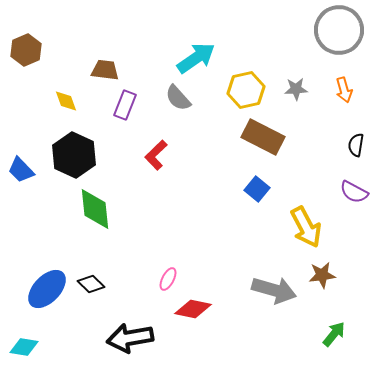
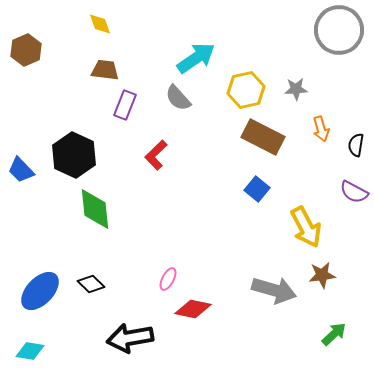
orange arrow: moved 23 px left, 39 px down
yellow diamond: moved 34 px right, 77 px up
blue ellipse: moved 7 px left, 2 px down
green arrow: rotated 8 degrees clockwise
cyan diamond: moved 6 px right, 4 px down
